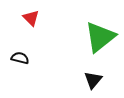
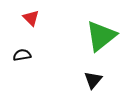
green triangle: moved 1 px right, 1 px up
black semicircle: moved 2 px right, 3 px up; rotated 24 degrees counterclockwise
